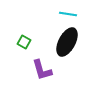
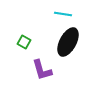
cyan line: moved 5 px left
black ellipse: moved 1 px right
